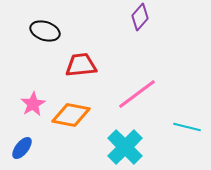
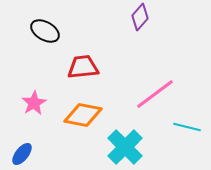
black ellipse: rotated 12 degrees clockwise
red trapezoid: moved 2 px right, 2 px down
pink line: moved 18 px right
pink star: moved 1 px right, 1 px up
orange diamond: moved 12 px right
blue ellipse: moved 6 px down
